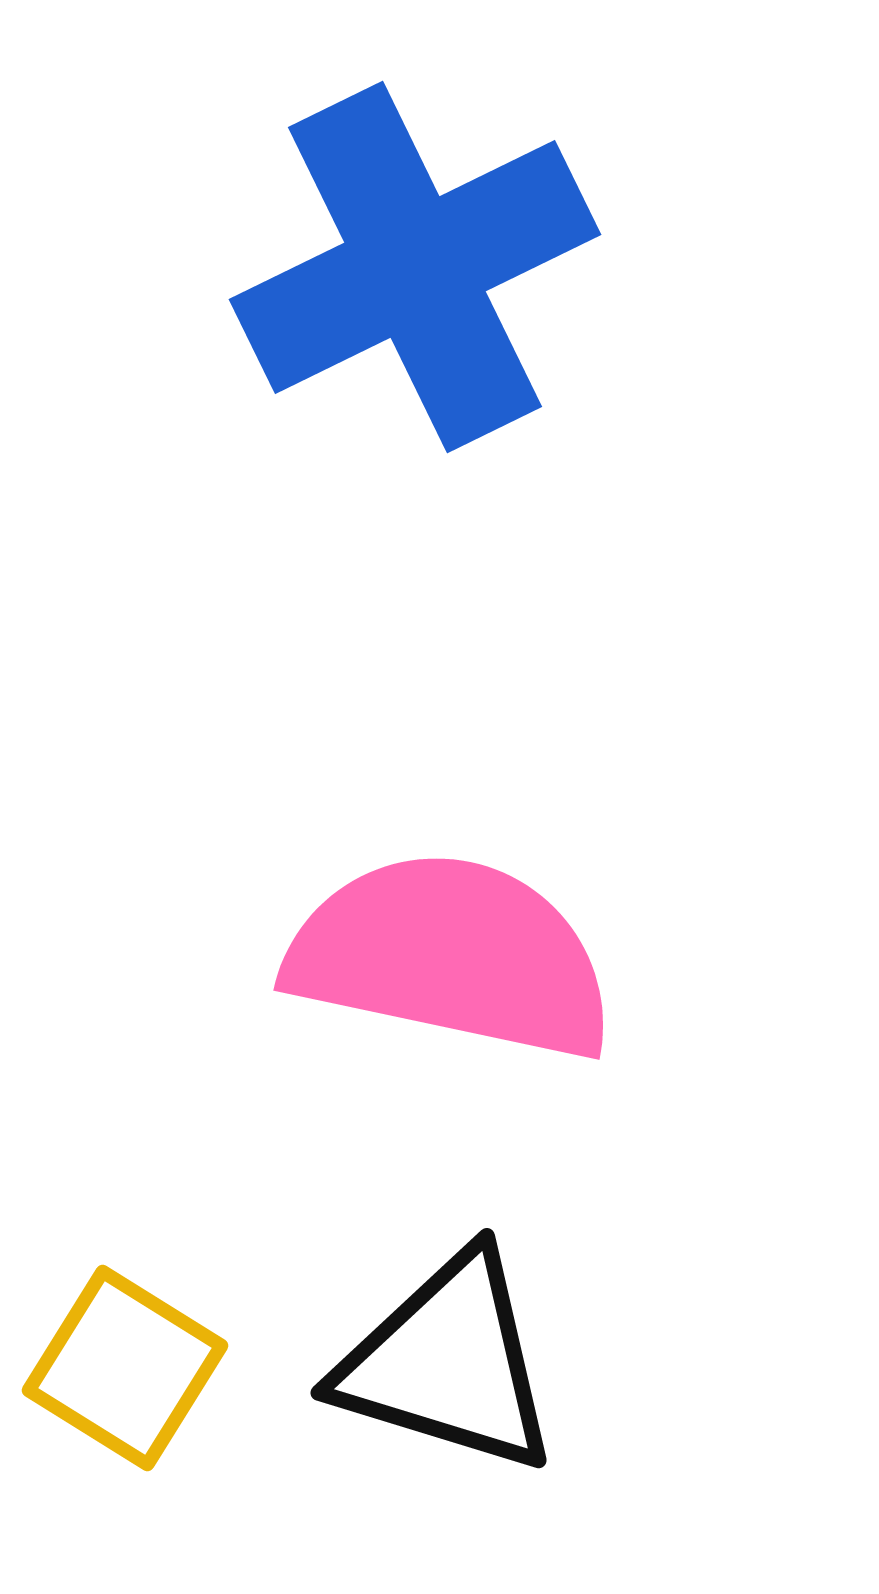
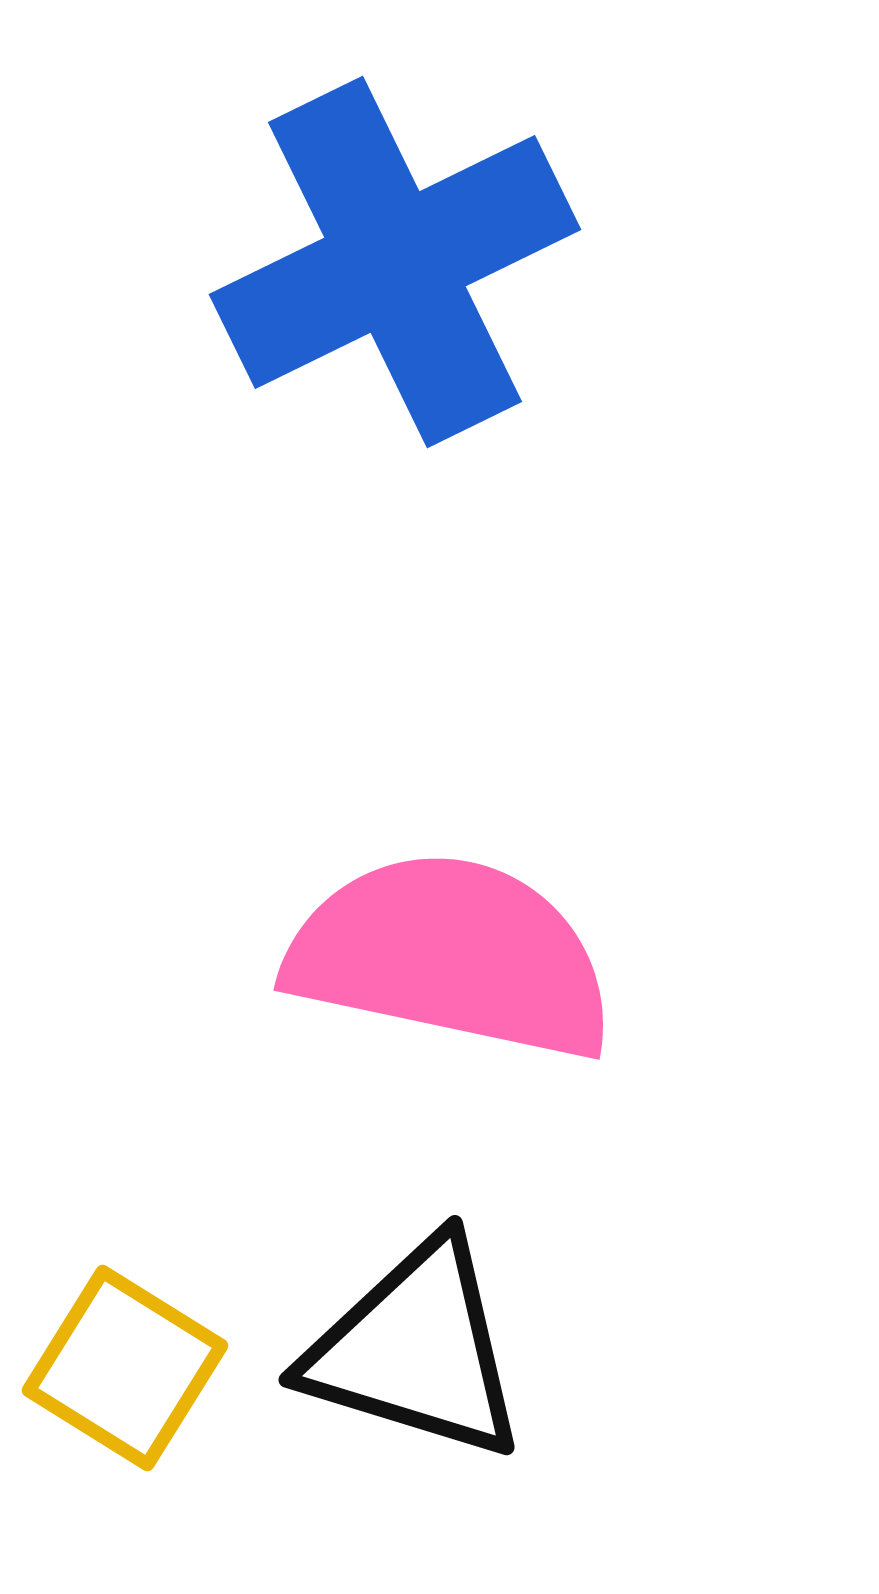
blue cross: moved 20 px left, 5 px up
black triangle: moved 32 px left, 13 px up
